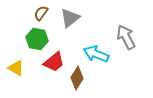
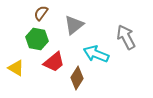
gray triangle: moved 4 px right, 7 px down
